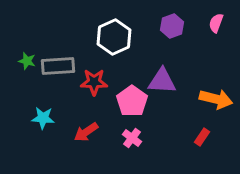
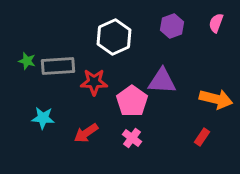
red arrow: moved 1 px down
